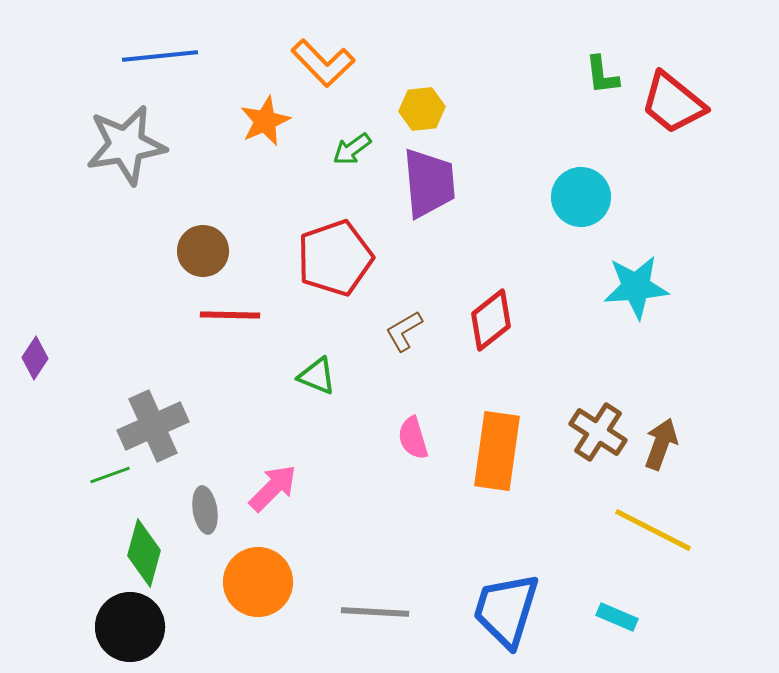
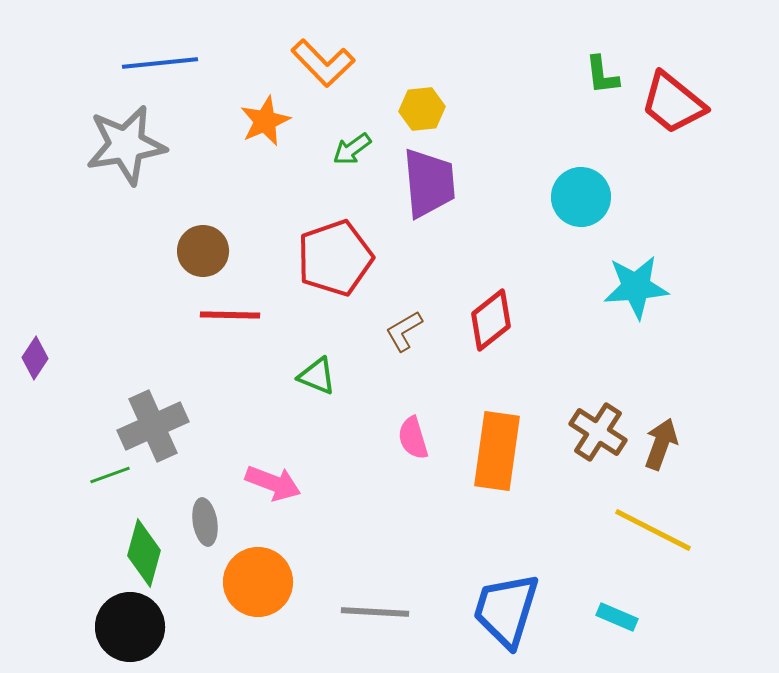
blue line: moved 7 px down
pink arrow: moved 5 px up; rotated 66 degrees clockwise
gray ellipse: moved 12 px down
